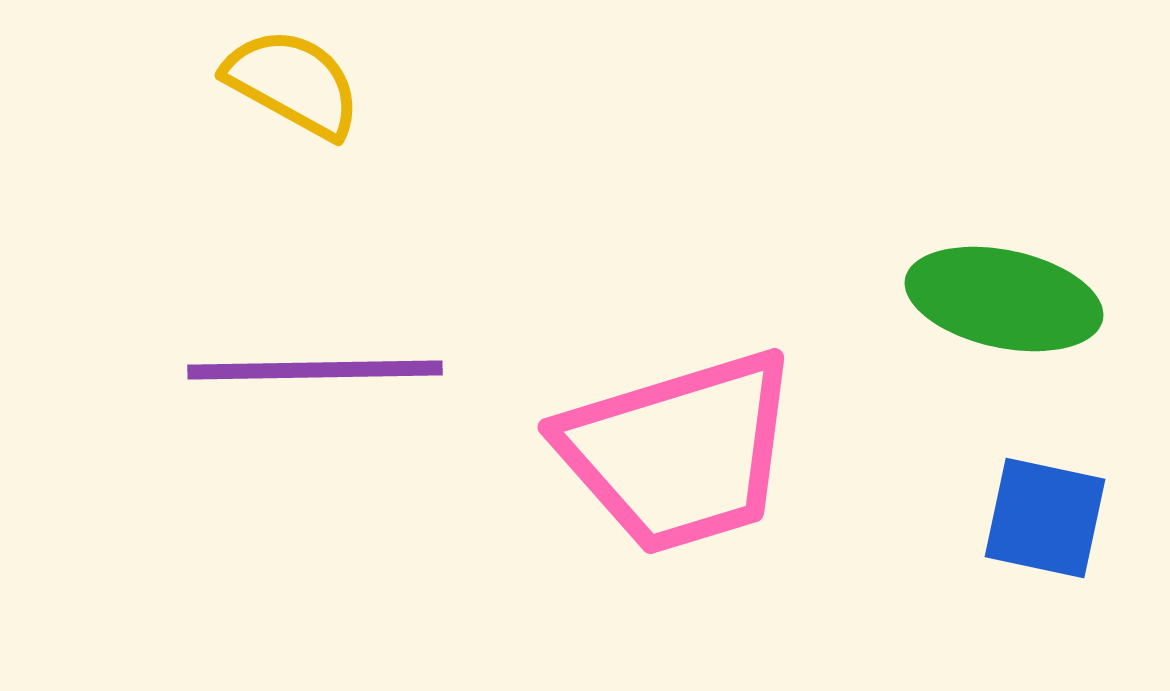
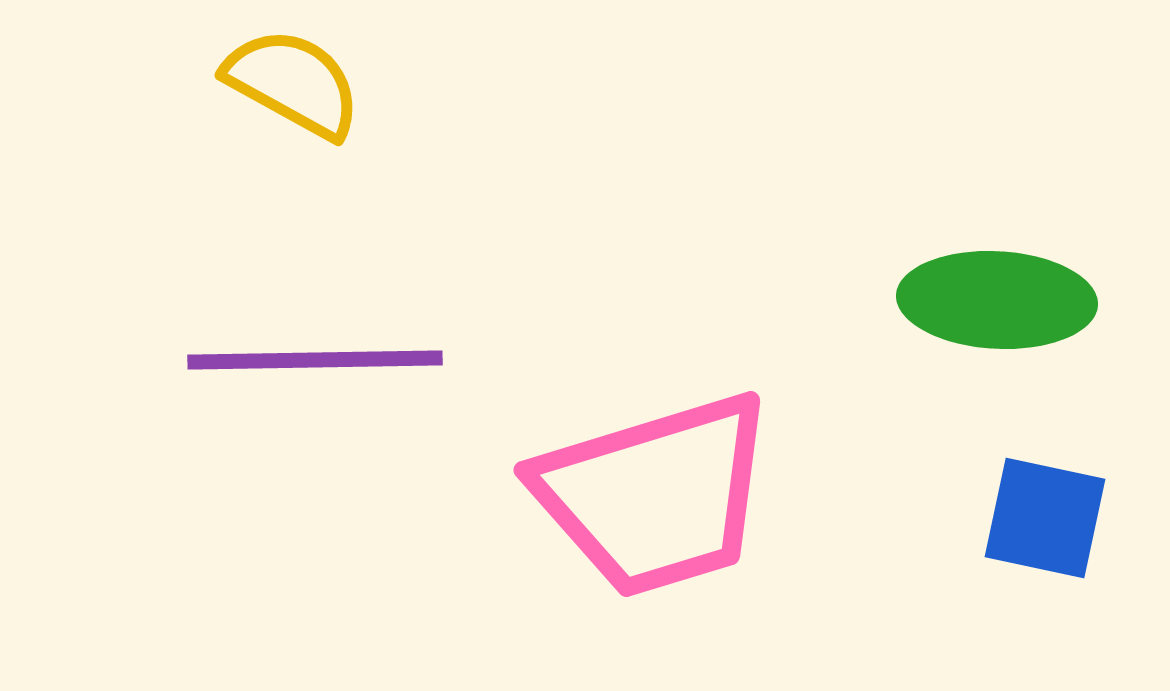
green ellipse: moved 7 px left, 1 px down; rotated 9 degrees counterclockwise
purple line: moved 10 px up
pink trapezoid: moved 24 px left, 43 px down
